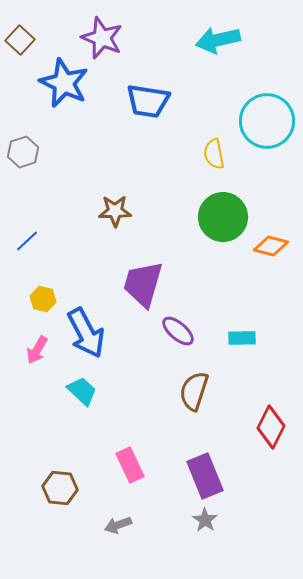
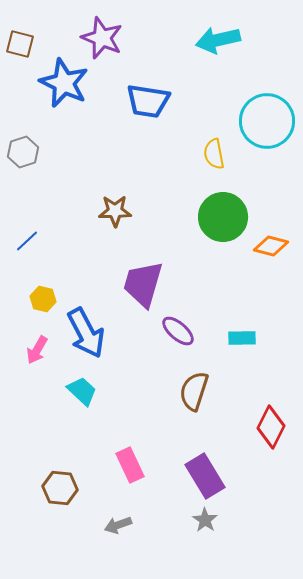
brown square: moved 4 px down; rotated 28 degrees counterclockwise
purple rectangle: rotated 9 degrees counterclockwise
